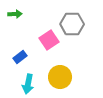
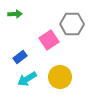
cyan arrow: moved 1 px left, 5 px up; rotated 48 degrees clockwise
